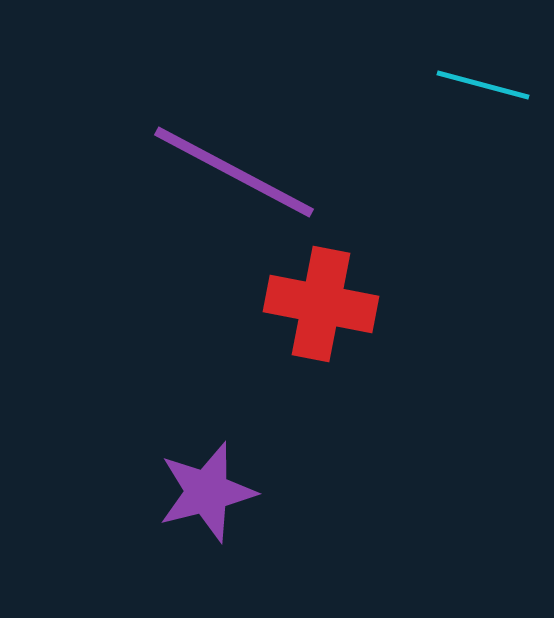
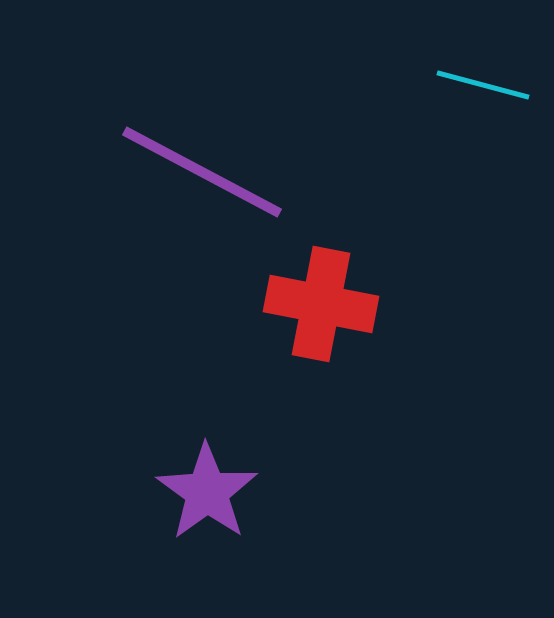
purple line: moved 32 px left
purple star: rotated 22 degrees counterclockwise
